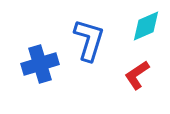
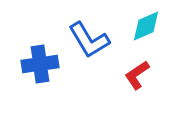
blue L-shape: rotated 132 degrees clockwise
blue cross: rotated 9 degrees clockwise
